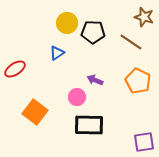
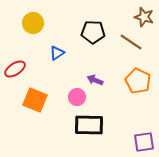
yellow circle: moved 34 px left
orange square: moved 12 px up; rotated 15 degrees counterclockwise
